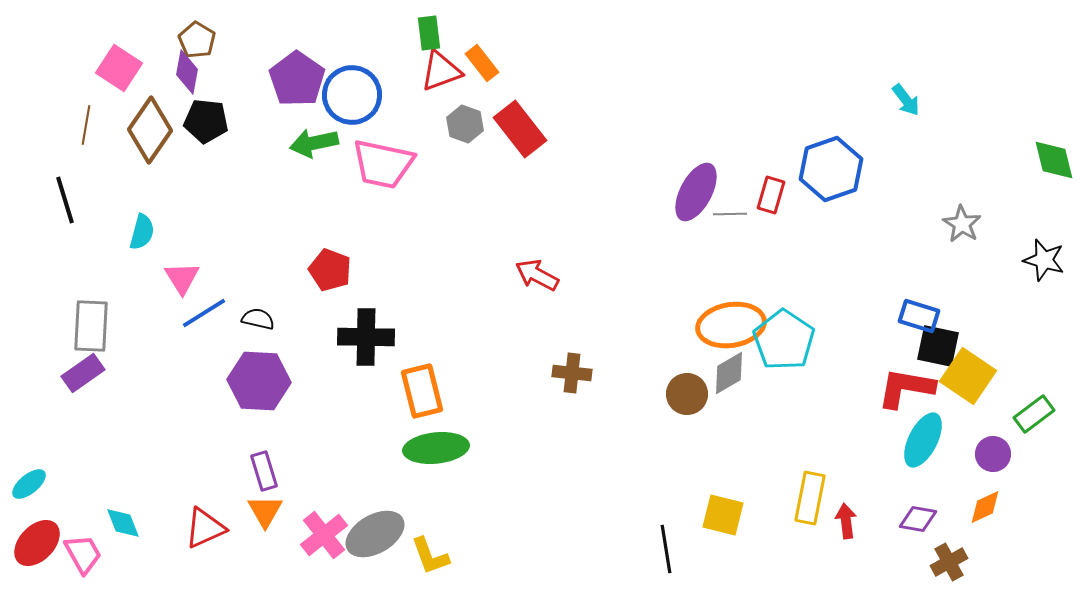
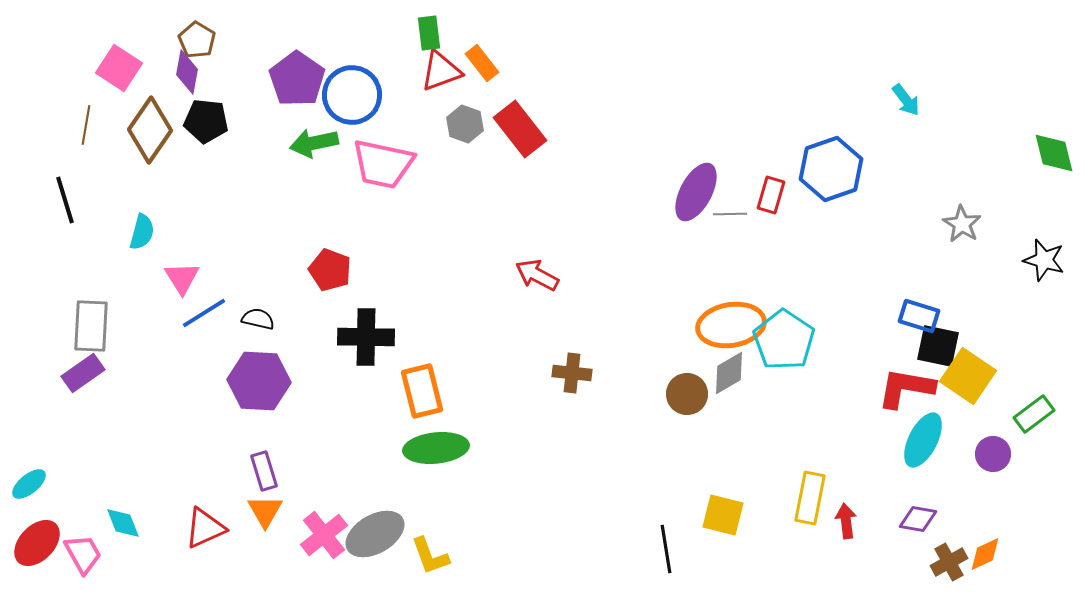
green diamond at (1054, 160): moved 7 px up
orange diamond at (985, 507): moved 47 px down
